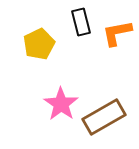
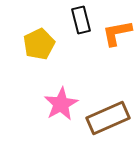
black rectangle: moved 2 px up
pink star: rotated 8 degrees clockwise
brown rectangle: moved 4 px right, 1 px down; rotated 6 degrees clockwise
